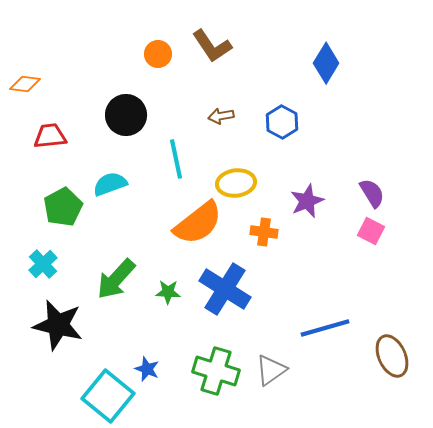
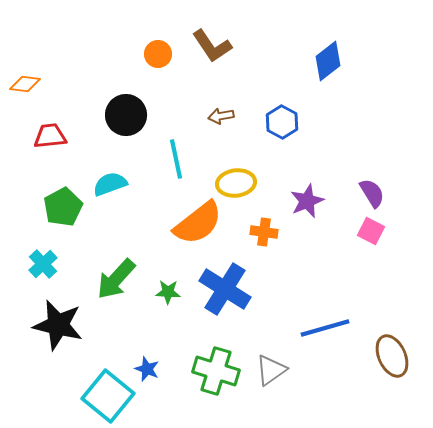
blue diamond: moved 2 px right, 2 px up; rotated 21 degrees clockwise
